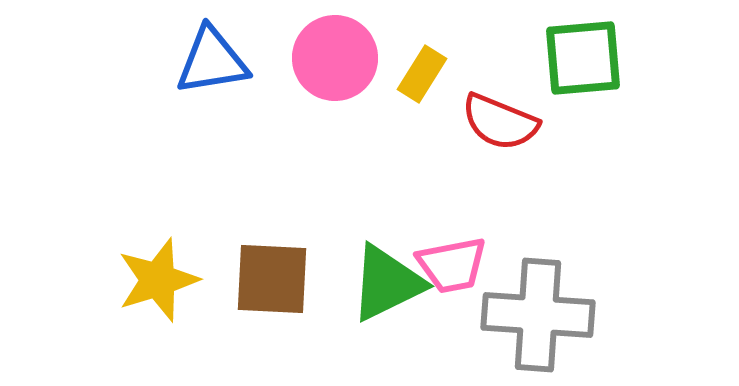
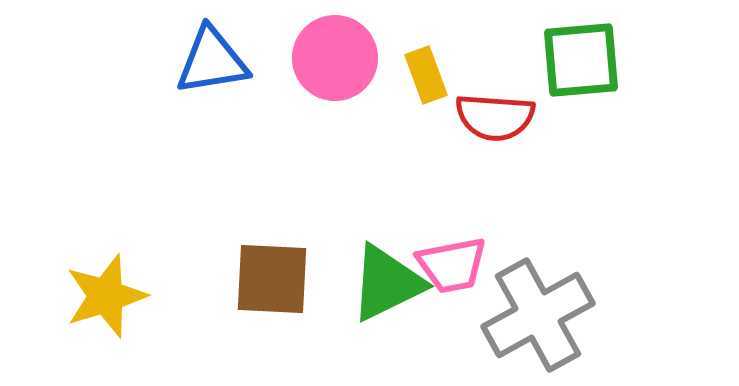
green square: moved 2 px left, 2 px down
yellow rectangle: moved 4 px right, 1 px down; rotated 52 degrees counterclockwise
red semicircle: moved 5 px left, 5 px up; rotated 18 degrees counterclockwise
yellow star: moved 52 px left, 16 px down
gray cross: rotated 33 degrees counterclockwise
